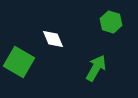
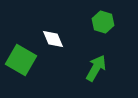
green hexagon: moved 8 px left
green square: moved 2 px right, 2 px up
